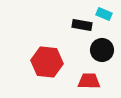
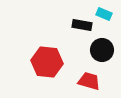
red trapezoid: rotated 15 degrees clockwise
